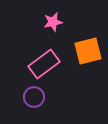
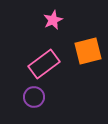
pink star: moved 2 px up; rotated 12 degrees counterclockwise
